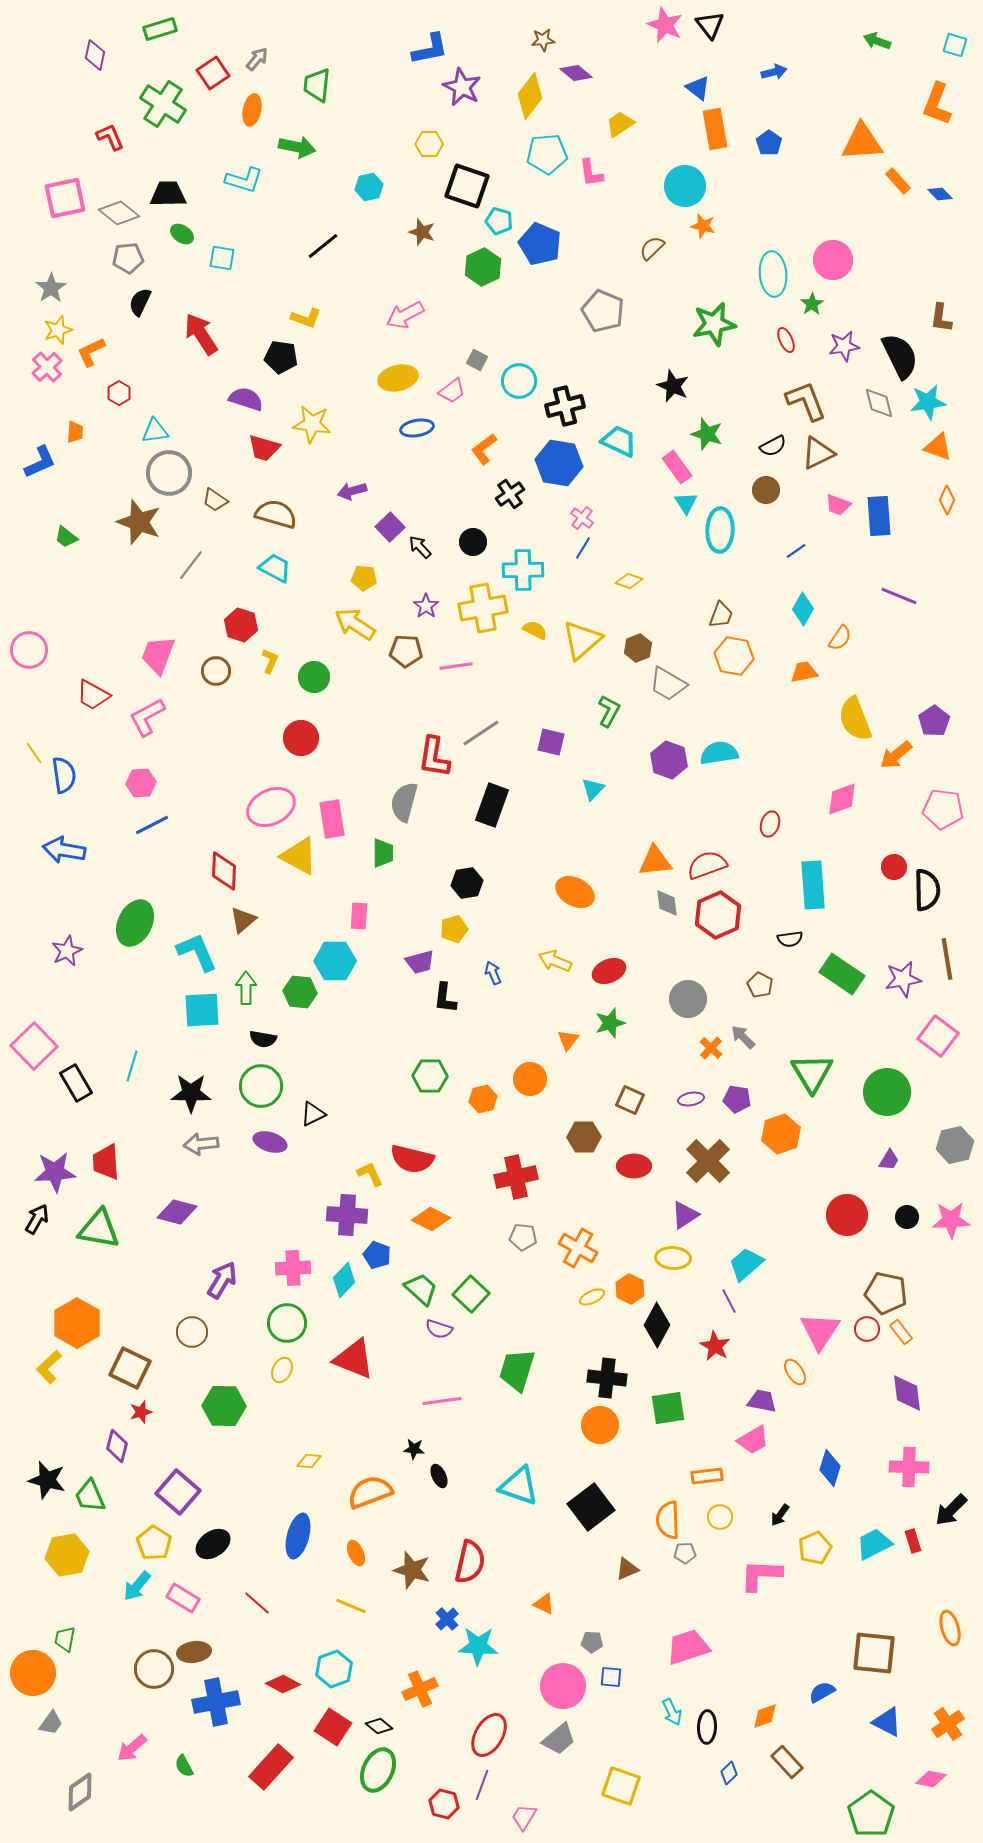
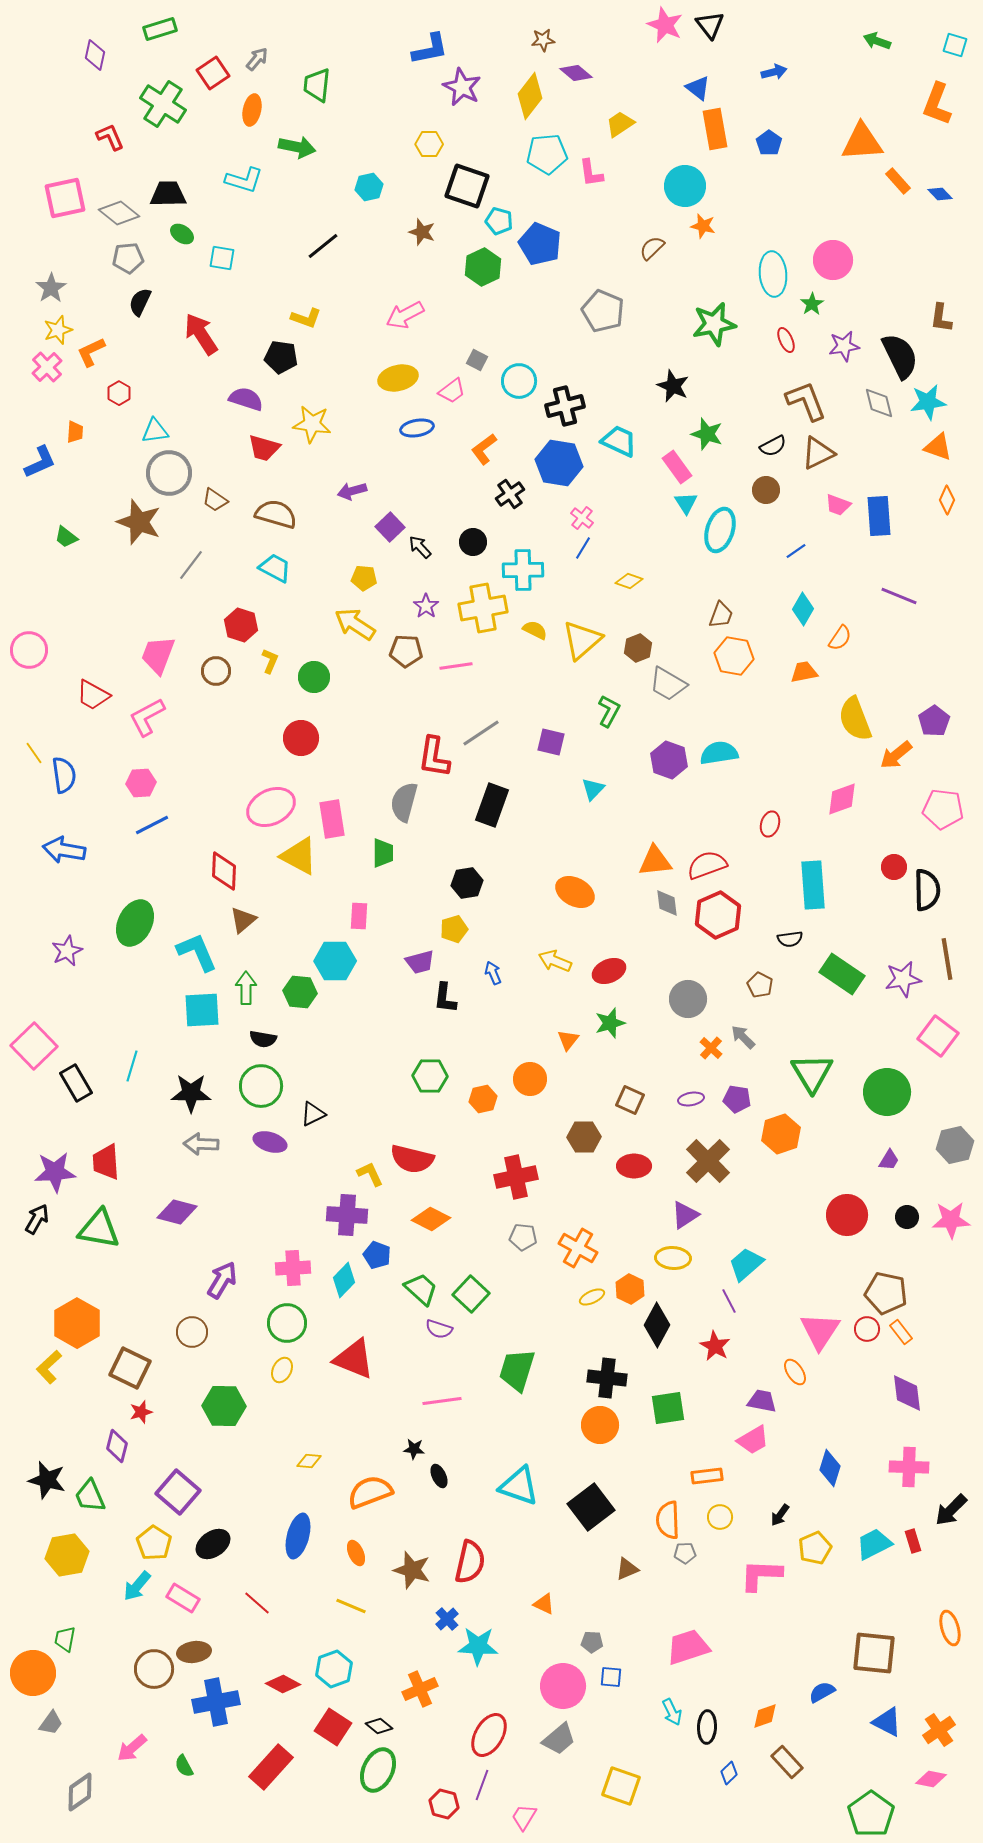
cyan ellipse at (720, 530): rotated 15 degrees clockwise
gray arrow at (201, 1144): rotated 8 degrees clockwise
orange cross at (948, 1724): moved 9 px left, 6 px down
